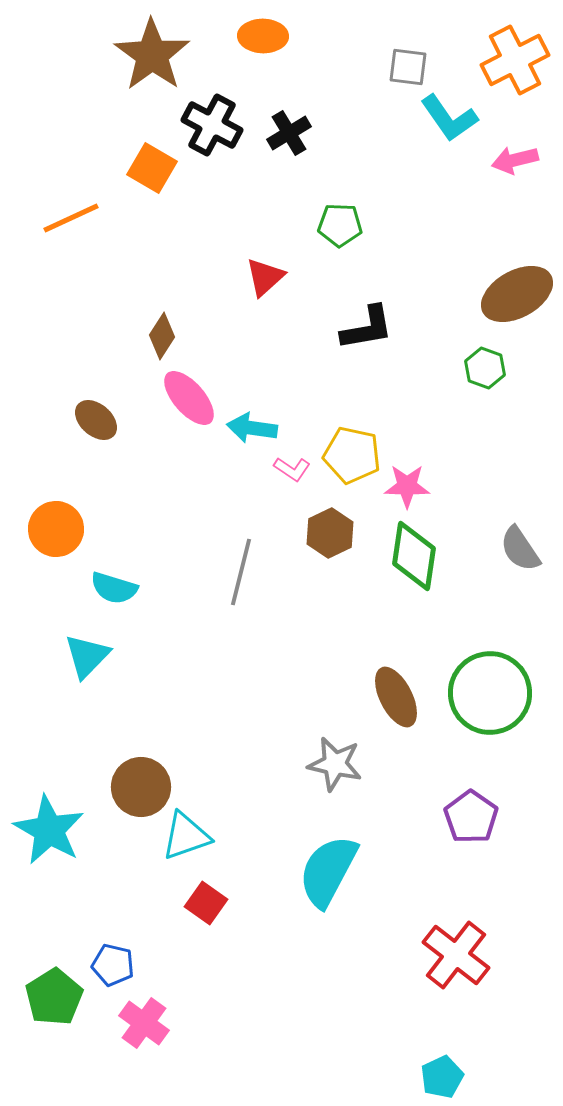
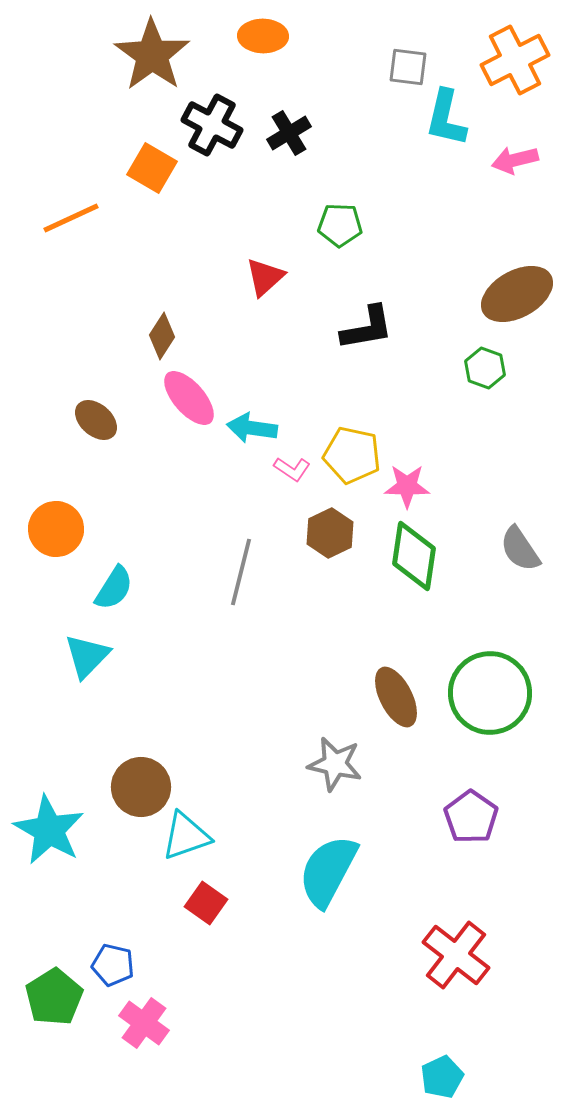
cyan L-shape at (449, 118): moved 3 px left; rotated 48 degrees clockwise
cyan semicircle at (114, 588): rotated 75 degrees counterclockwise
